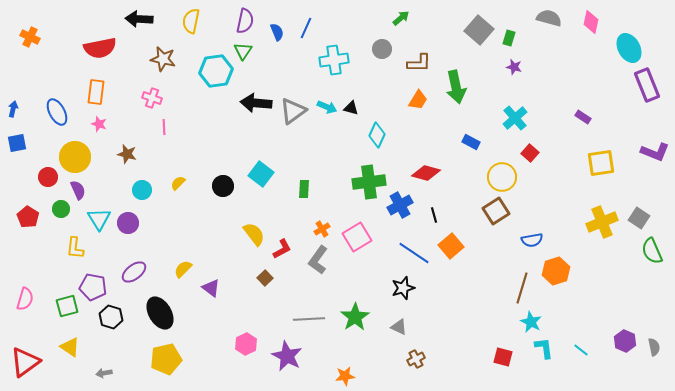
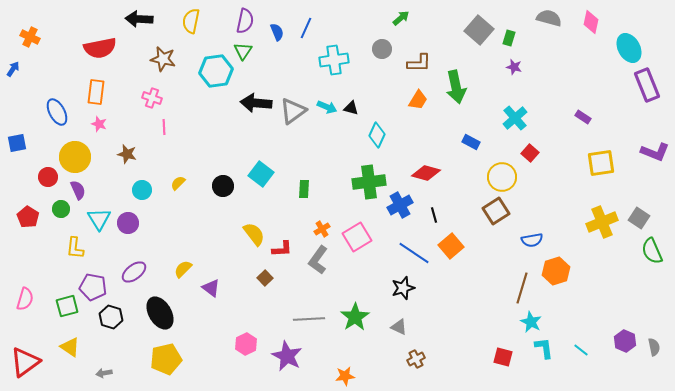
blue arrow at (13, 109): moved 40 px up; rotated 21 degrees clockwise
red L-shape at (282, 249): rotated 25 degrees clockwise
